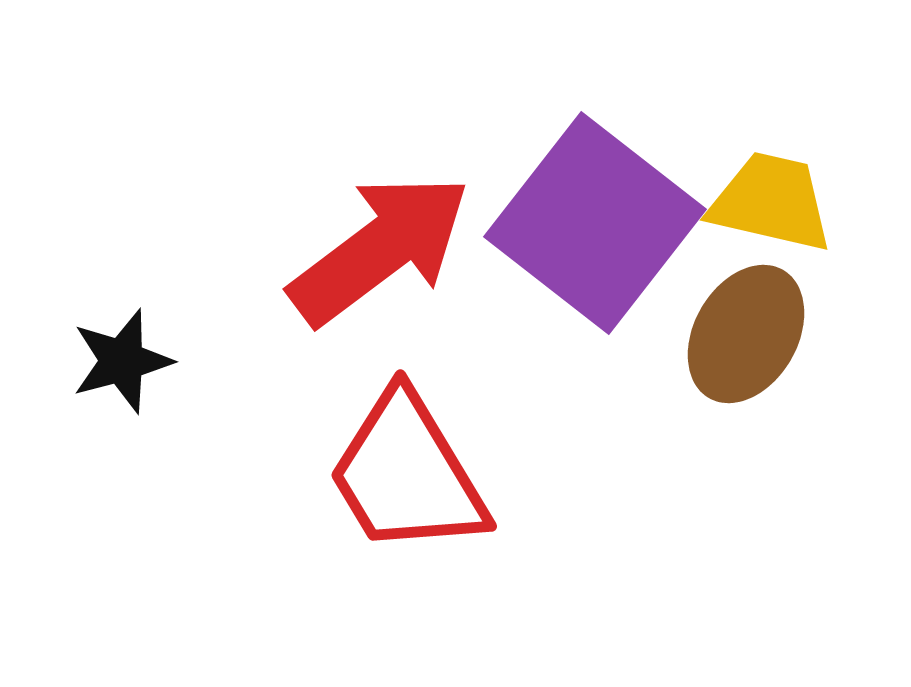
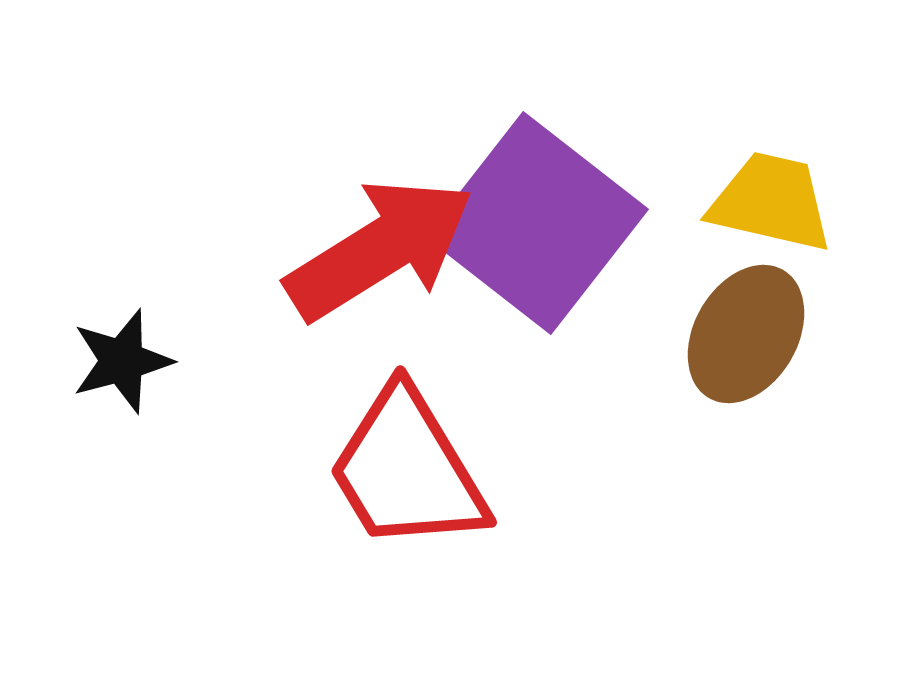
purple square: moved 58 px left
red arrow: rotated 5 degrees clockwise
red trapezoid: moved 4 px up
